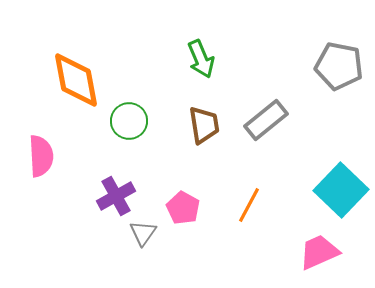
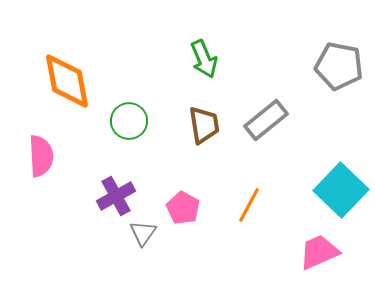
green arrow: moved 3 px right
orange diamond: moved 9 px left, 1 px down
